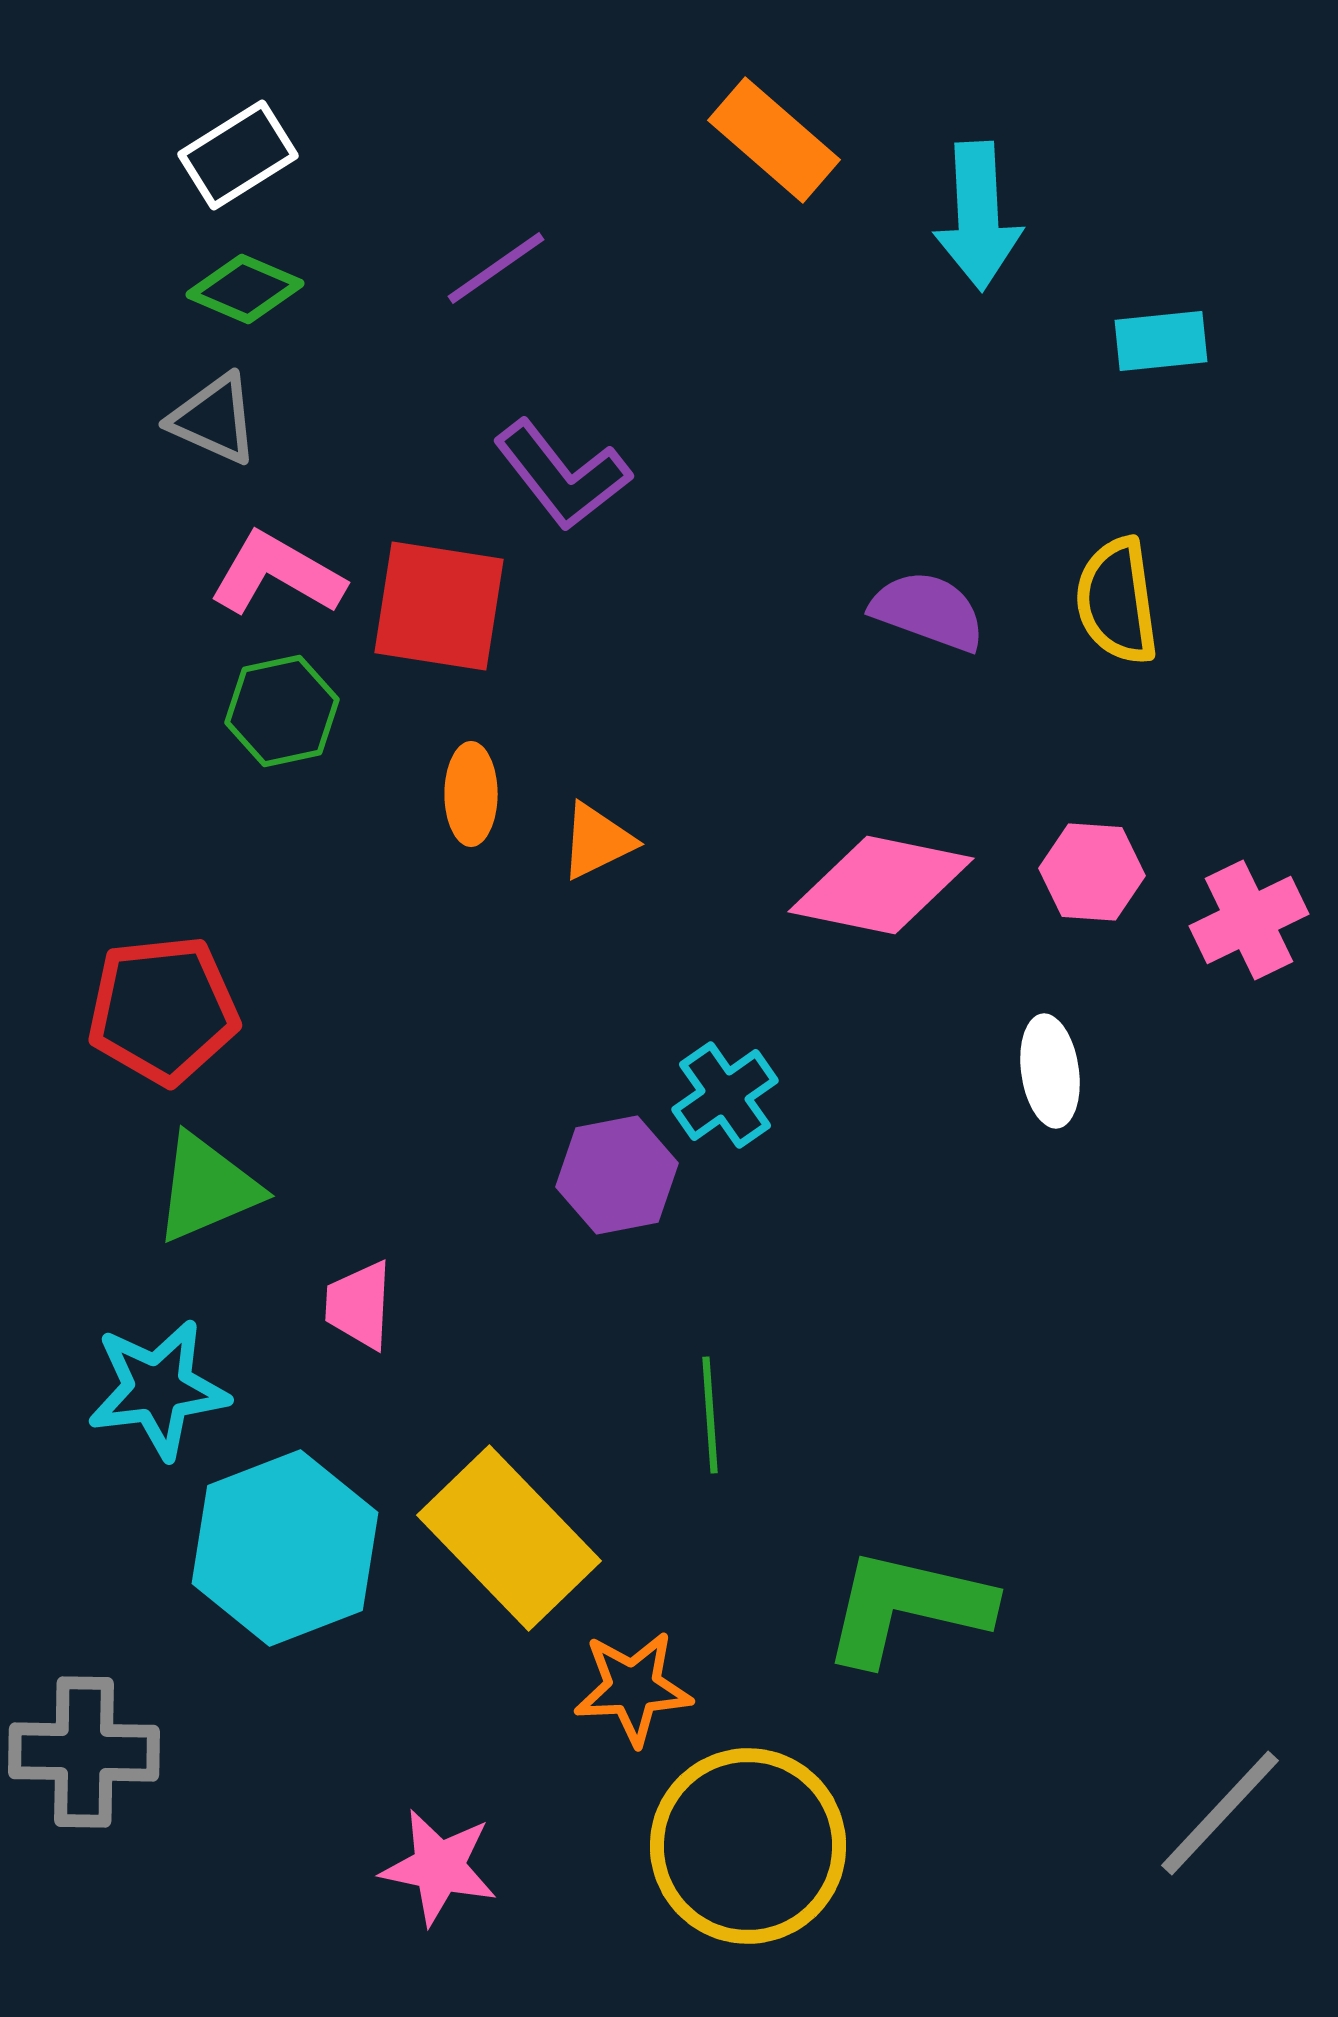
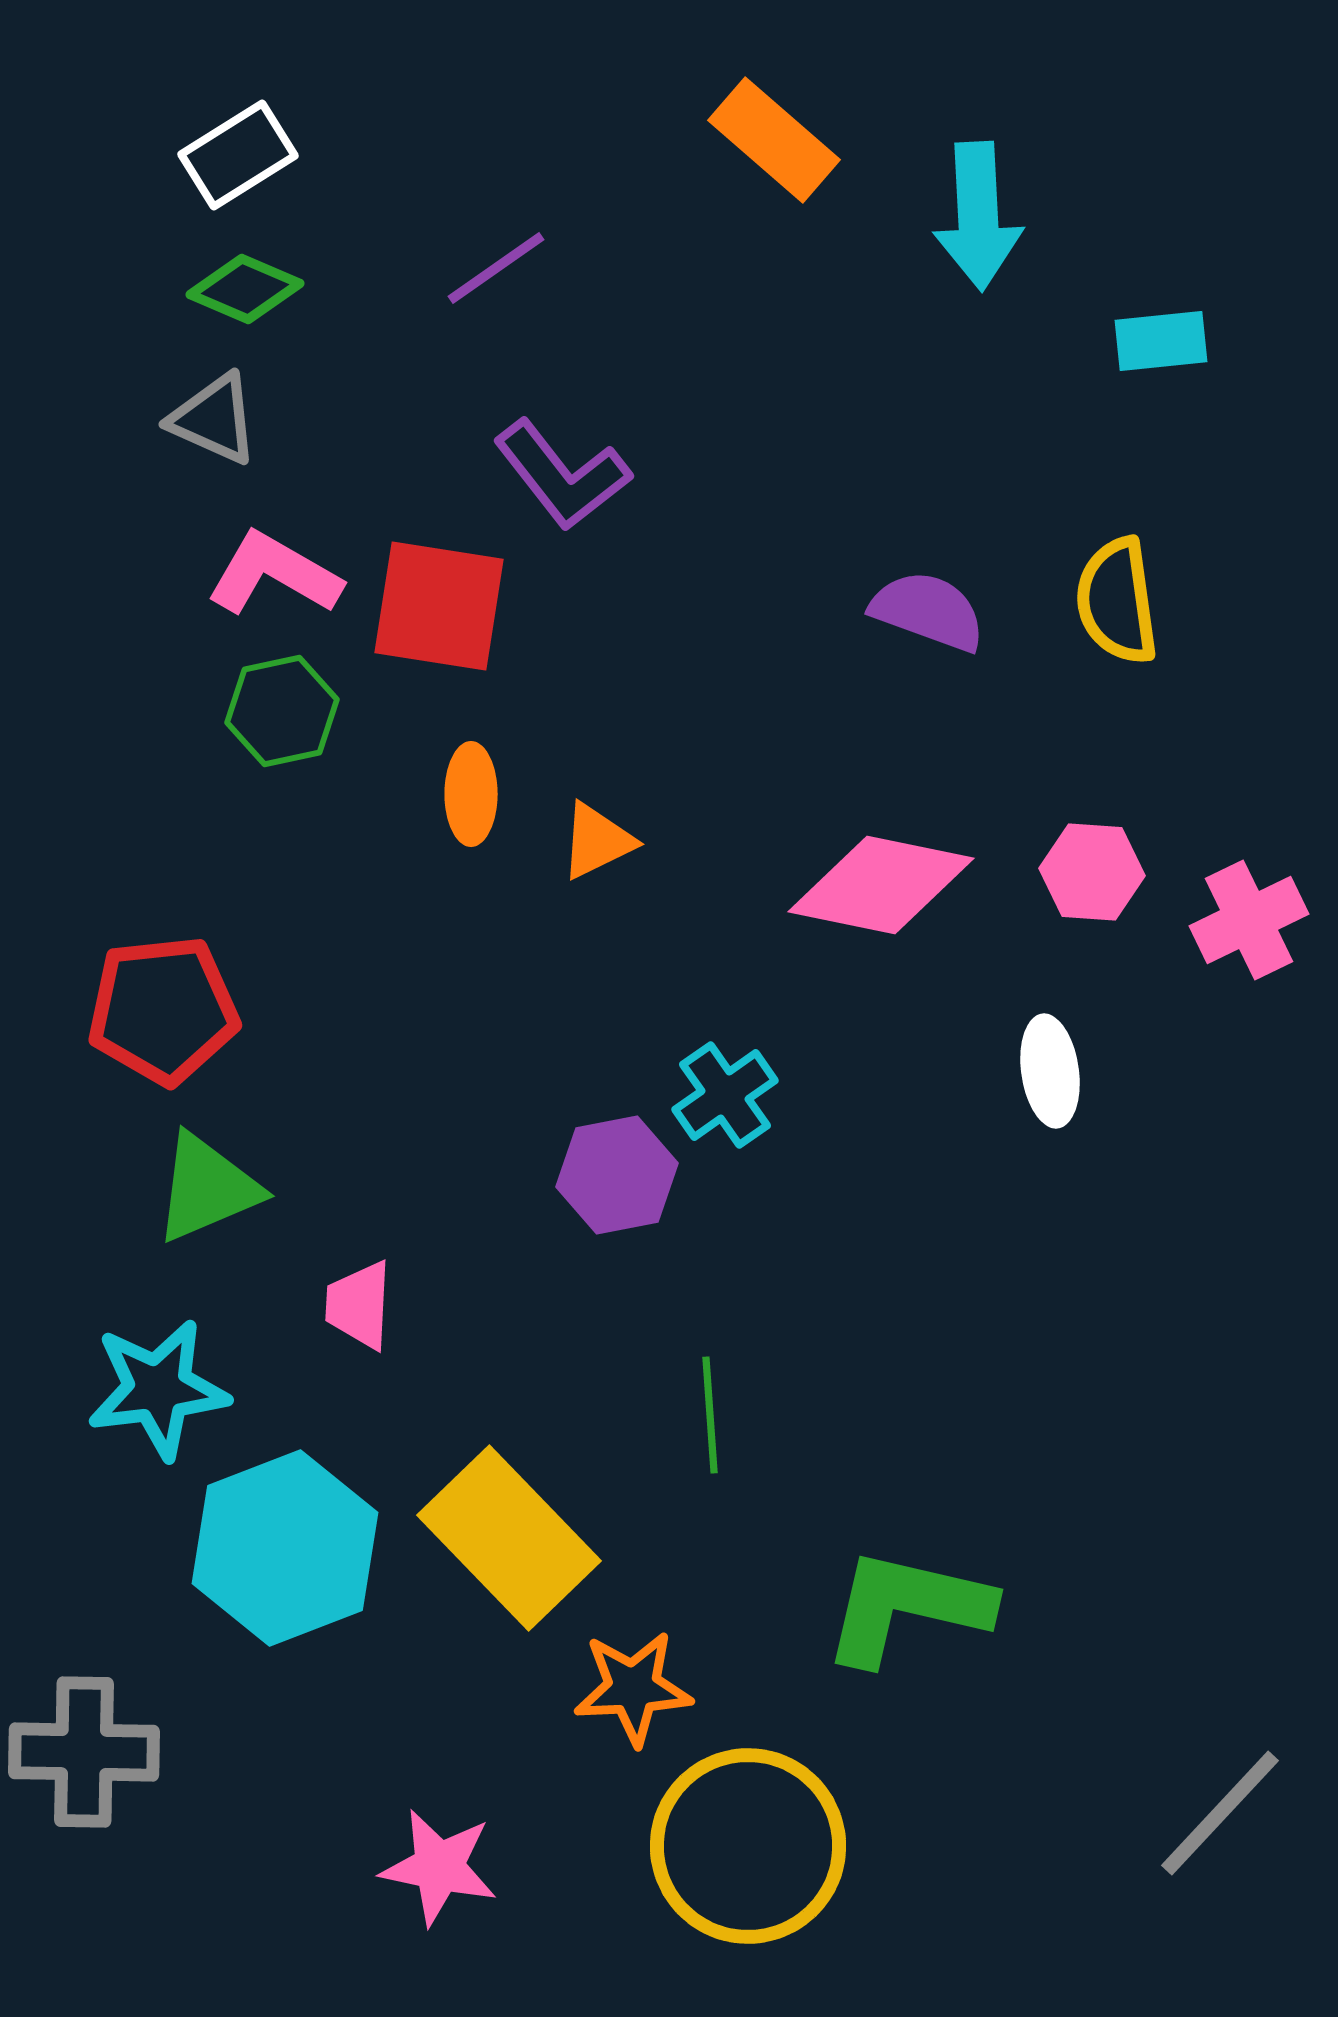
pink L-shape: moved 3 px left
